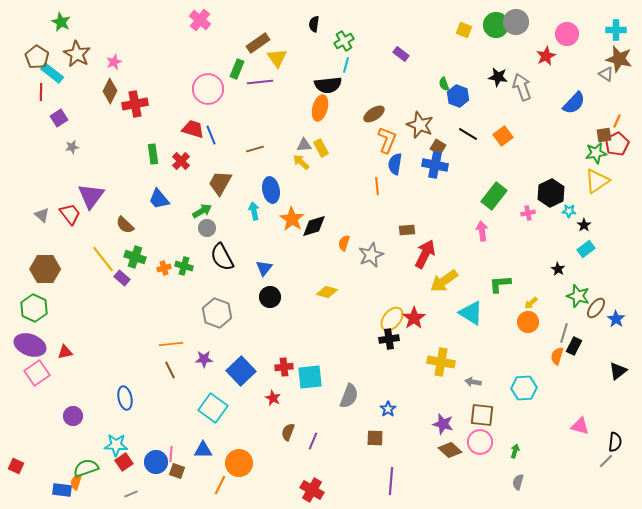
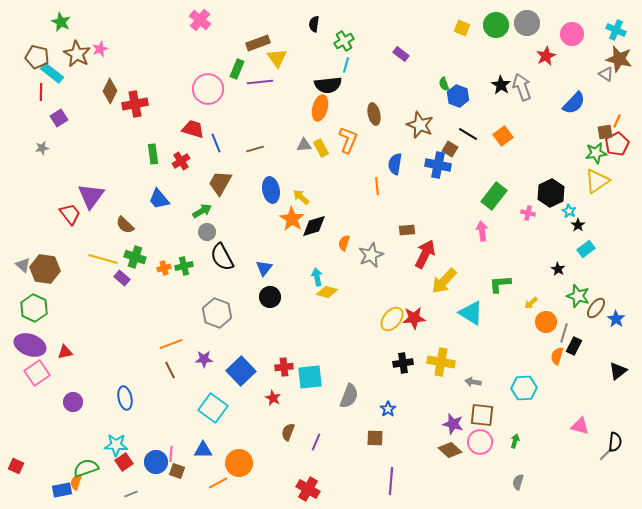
gray circle at (516, 22): moved 11 px right, 1 px down
yellow square at (464, 30): moved 2 px left, 2 px up
cyan cross at (616, 30): rotated 24 degrees clockwise
pink circle at (567, 34): moved 5 px right
brown rectangle at (258, 43): rotated 15 degrees clockwise
brown pentagon at (37, 57): rotated 20 degrees counterclockwise
pink star at (114, 62): moved 14 px left, 13 px up
black star at (498, 77): moved 3 px right, 8 px down; rotated 24 degrees clockwise
brown ellipse at (374, 114): rotated 70 degrees counterclockwise
blue line at (211, 135): moved 5 px right, 8 px down
brown square at (604, 135): moved 1 px right, 3 px up
orange L-shape at (387, 140): moved 39 px left
gray star at (72, 147): moved 30 px left, 1 px down
brown square at (438, 147): moved 12 px right, 2 px down
red cross at (181, 161): rotated 12 degrees clockwise
yellow arrow at (301, 162): moved 35 px down
blue cross at (435, 165): moved 3 px right
cyan arrow at (254, 211): moved 63 px right, 66 px down
cyan star at (569, 211): rotated 24 degrees clockwise
pink cross at (528, 213): rotated 24 degrees clockwise
gray triangle at (42, 215): moved 19 px left, 50 px down
black star at (584, 225): moved 6 px left
gray circle at (207, 228): moved 4 px down
yellow line at (103, 259): rotated 36 degrees counterclockwise
green cross at (184, 266): rotated 30 degrees counterclockwise
brown hexagon at (45, 269): rotated 8 degrees clockwise
yellow arrow at (444, 281): rotated 12 degrees counterclockwise
red star at (414, 318): rotated 30 degrees clockwise
orange circle at (528, 322): moved 18 px right
black cross at (389, 339): moved 14 px right, 24 px down
orange line at (171, 344): rotated 15 degrees counterclockwise
purple circle at (73, 416): moved 14 px up
purple star at (443, 424): moved 10 px right
purple line at (313, 441): moved 3 px right, 1 px down
green arrow at (515, 451): moved 10 px up
gray line at (606, 461): moved 7 px up
orange line at (220, 485): moved 2 px left, 2 px up; rotated 36 degrees clockwise
blue rectangle at (62, 490): rotated 18 degrees counterclockwise
red cross at (312, 490): moved 4 px left, 1 px up
